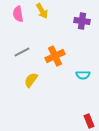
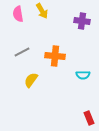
orange cross: rotated 30 degrees clockwise
red rectangle: moved 3 px up
